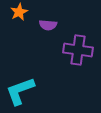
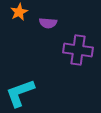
purple semicircle: moved 2 px up
cyan L-shape: moved 2 px down
